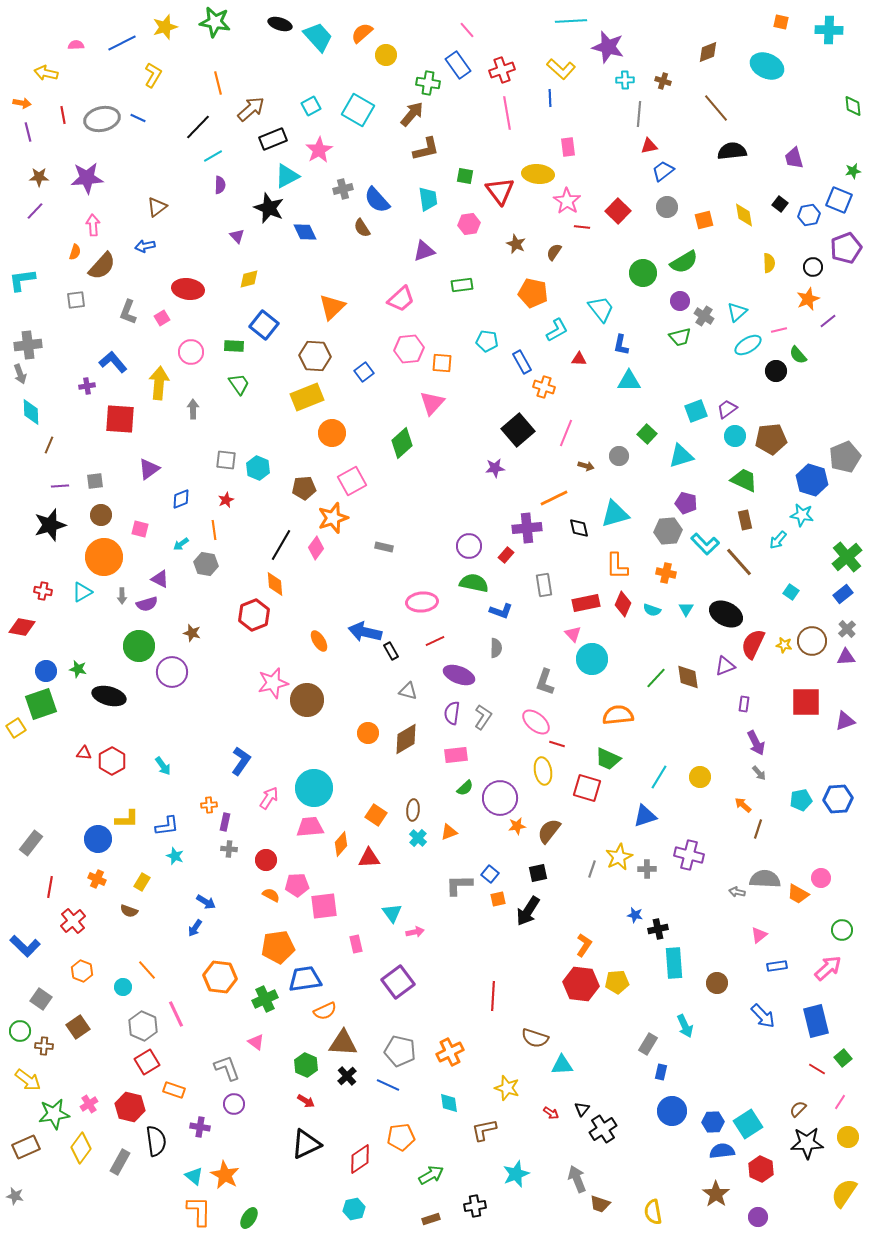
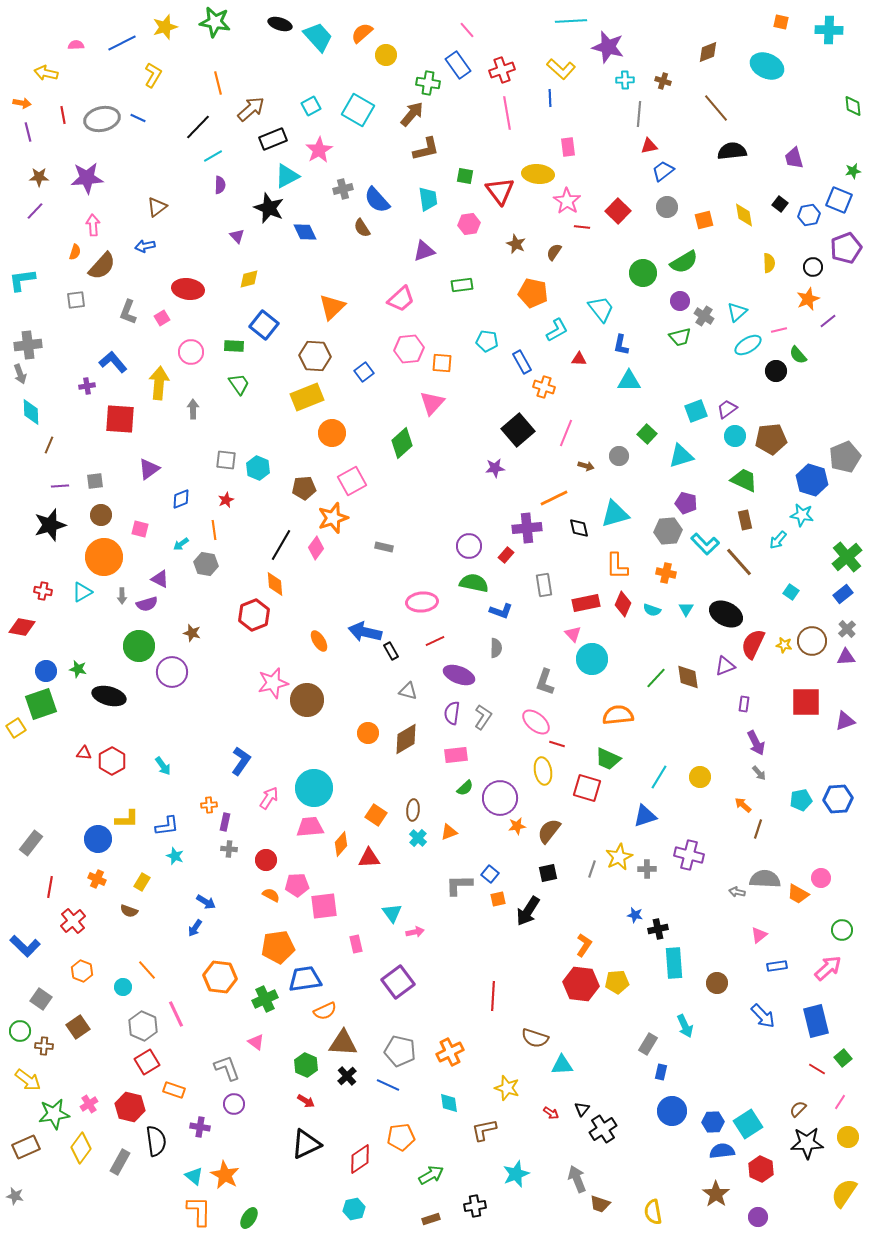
black square at (538, 873): moved 10 px right
